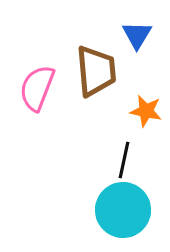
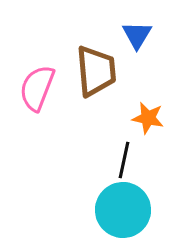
orange star: moved 2 px right, 7 px down
